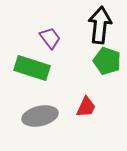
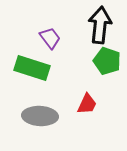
red trapezoid: moved 1 px right, 3 px up
gray ellipse: rotated 16 degrees clockwise
